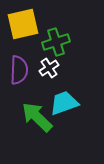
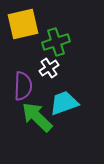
purple semicircle: moved 4 px right, 16 px down
